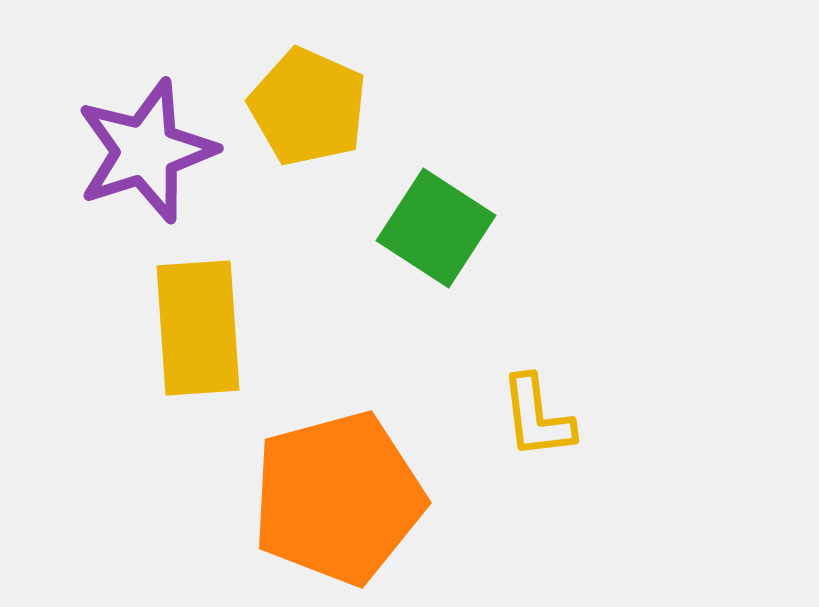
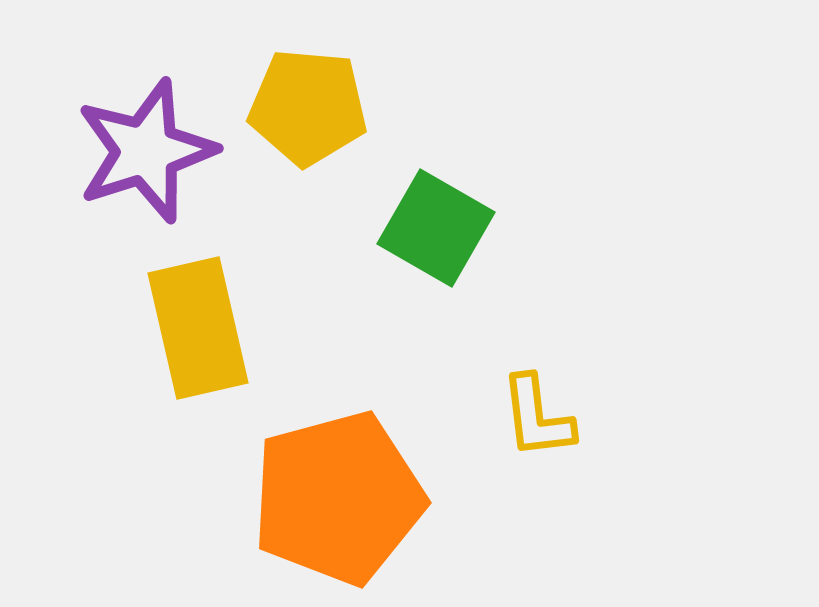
yellow pentagon: rotated 19 degrees counterclockwise
green square: rotated 3 degrees counterclockwise
yellow rectangle: rotated 9 degrees counterclockwise
